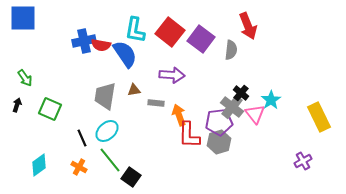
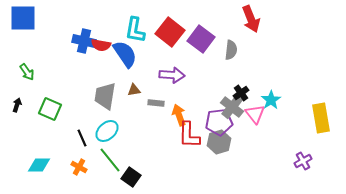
red arrow: moved 3 px right, 7 px up
blue cross: rotated 25 degrees clockwise
green arrow: moved 2 px right, 6 px up
black cross: rotated 14 degrees clockwise
yellow rectangle: moved 2 px right, 1 px down; rotated 16 degrees clockwise
cyan diamond: rotated 35 degrees clockwise
